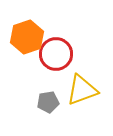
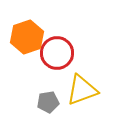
red circle: moved 1 px right, 1 px up
